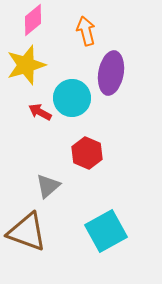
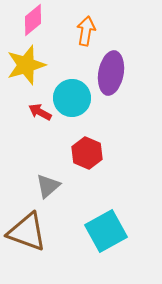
orange arrow: rotated 24 degrees clockwise
